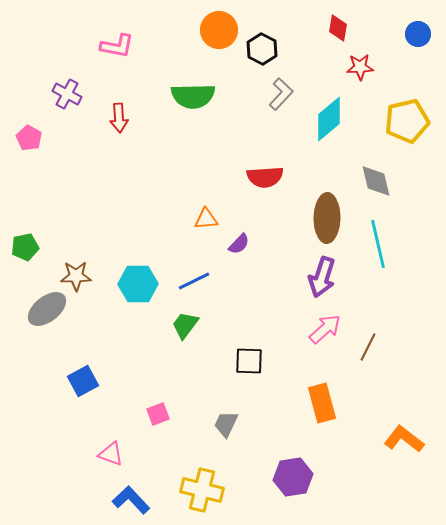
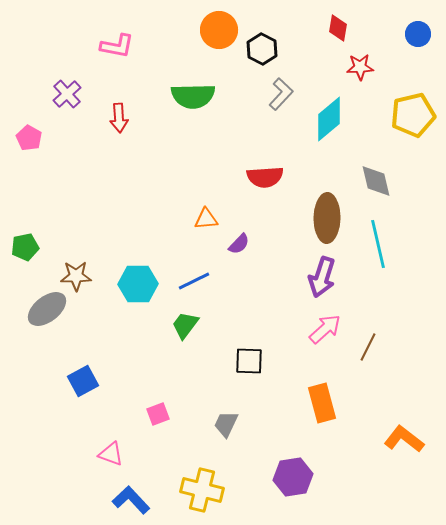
purple cross: rotated 20 degrees clockwise
yellow pentagon: moved 6 px right, 6 px up
